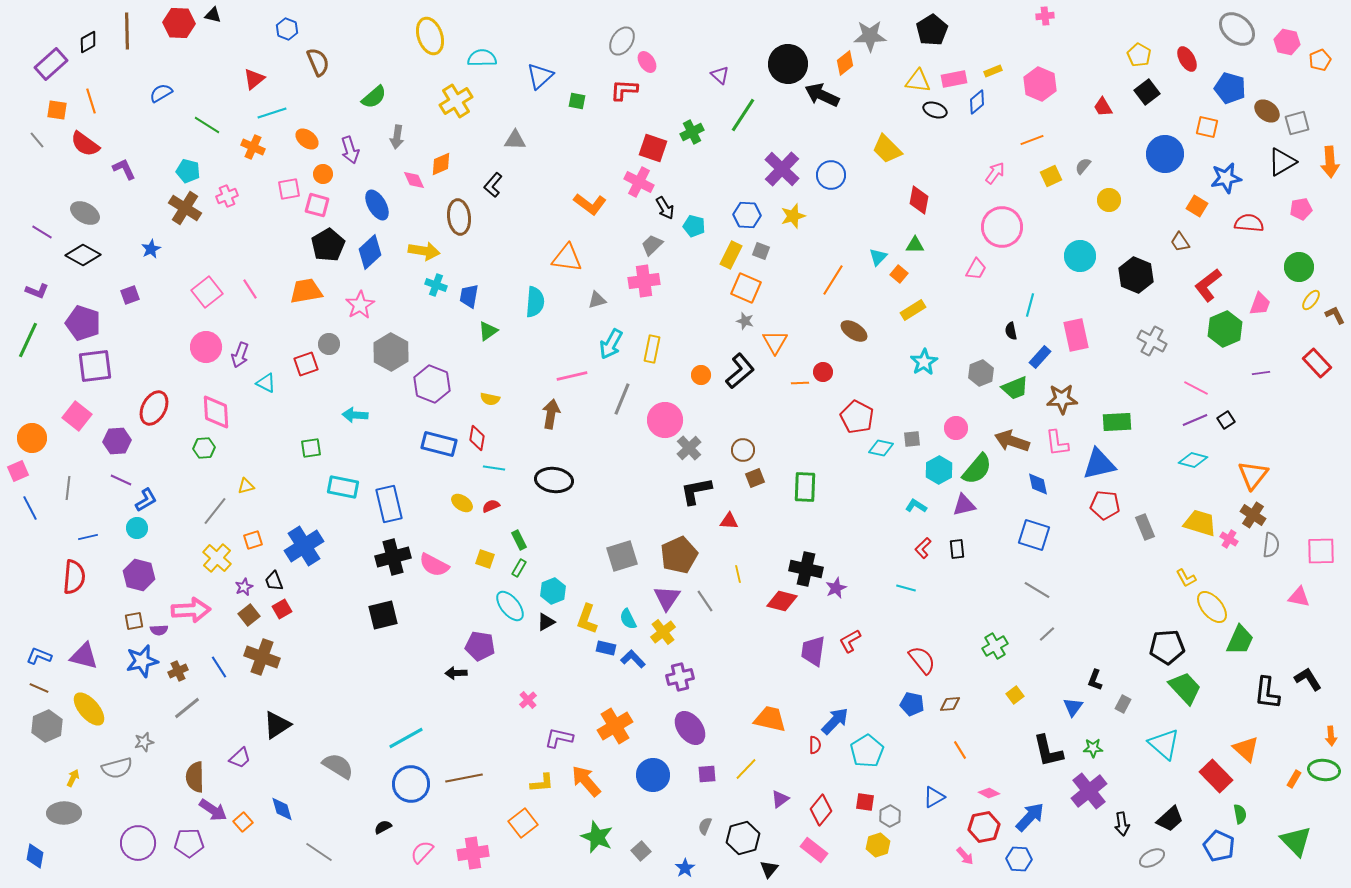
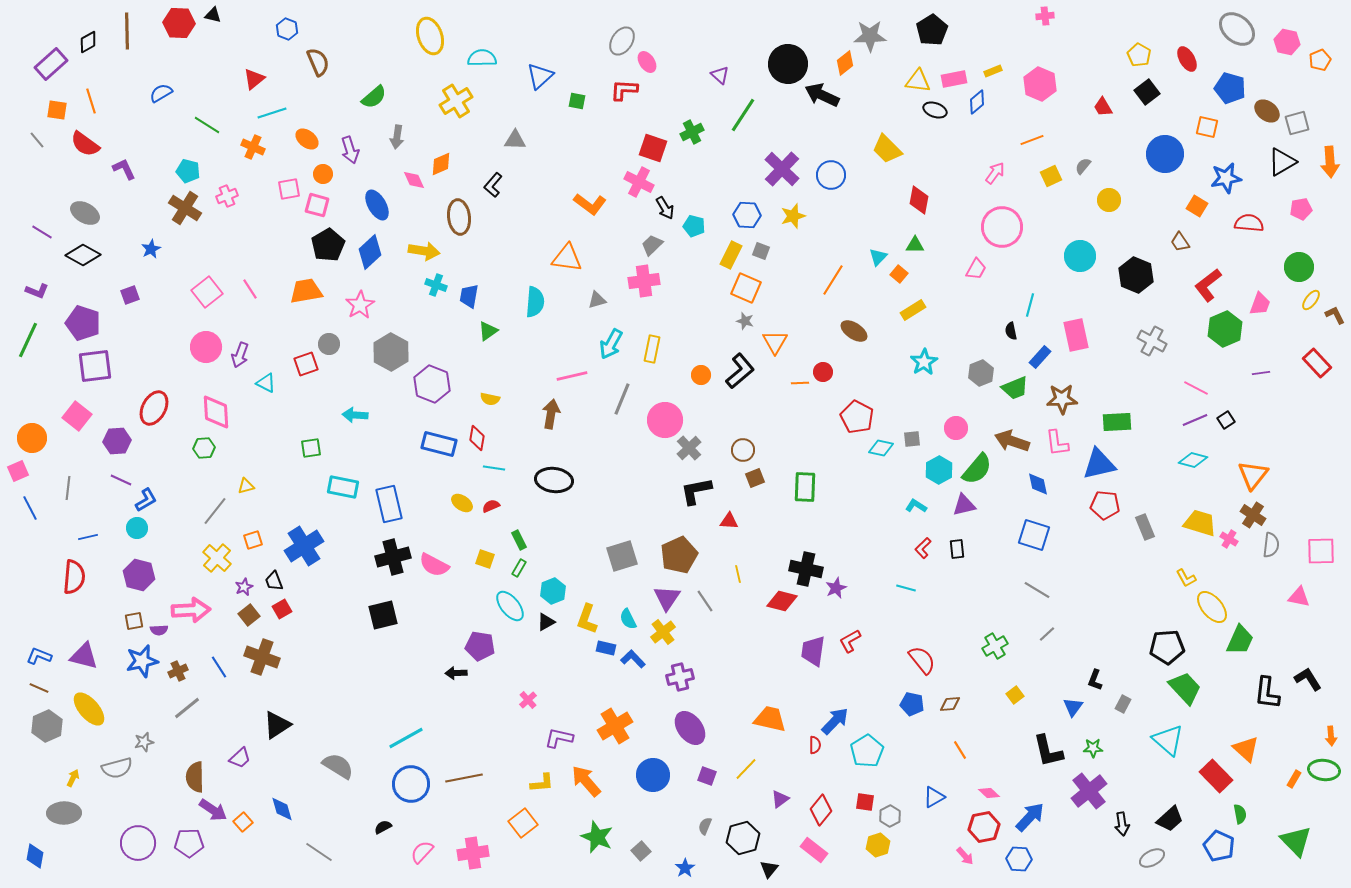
cyan triangle at (1164, 744): moved 4 px right, 4 px up
purple square at (707, 774): moved 2 px down; rotated 24 degrees clockwise
pink diamond at (989, 793): rotated 15 degrees clockwise
